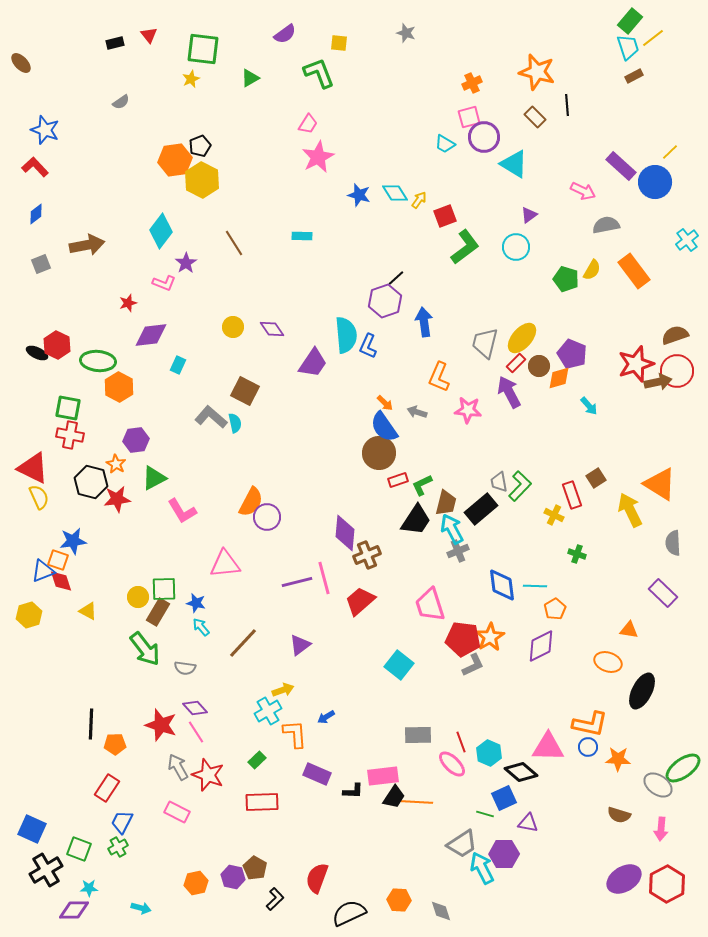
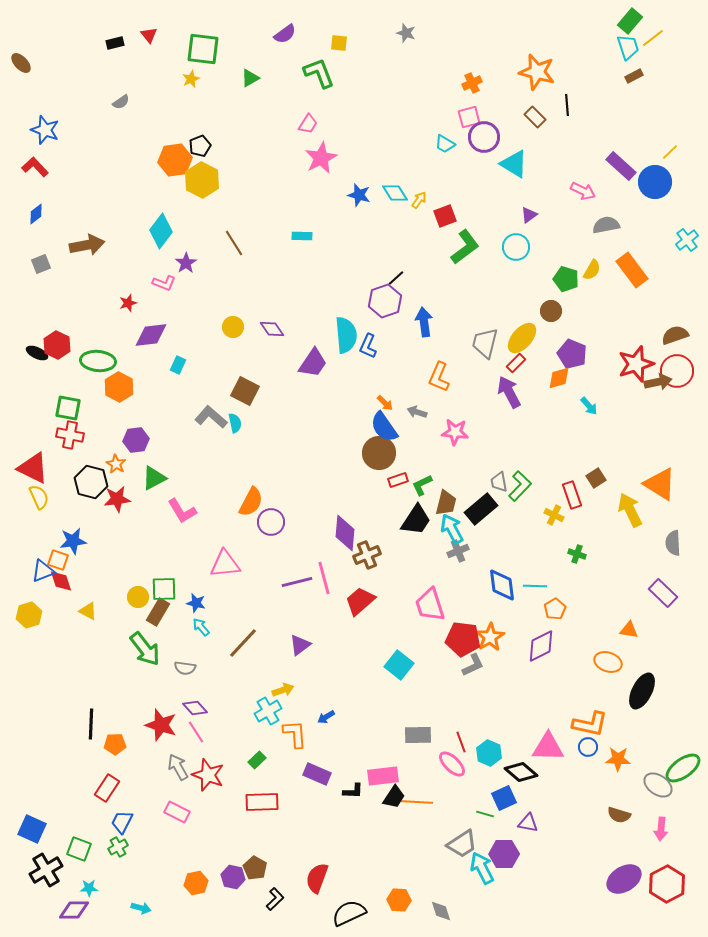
pink star at (318, 157): moved 3 px right, 1 px down
orange rectangle at (634, 271): moved 2 px left, 1 px up
brown circle at (539, 366): moved 12 px right, 55 px up
pink star at (468, 410): moved 13 px left, 22 px down
purple circle at (267, 517): moved 4 px right, 5 px down
